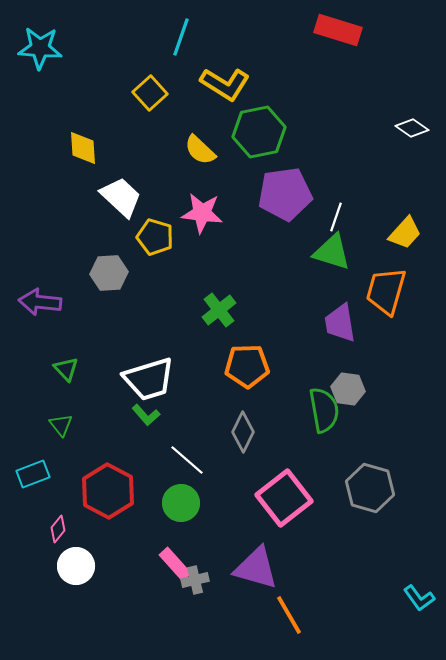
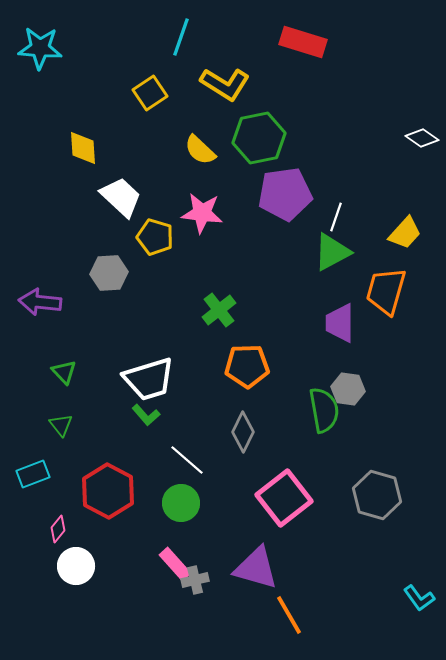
red rectangle at (338, 30): moved 35 px left, 12 px down
yellow square at (150, 93): rotated 8 degrees clockwise
white diamond at (412, 128): moved 10 px right, 10 px down
green hexagon at (259, 132): moved 6 px down
green triangle at (332, 252): rotated 45 degrees counterclockwise
purple trapezoid at (340, 323): rotated 9 degrees clockwise
green triangle at (66, 369): moved 2 px left, 3 px down
gray hexagon at (370, 488): moved 7 px right, 7 px down
